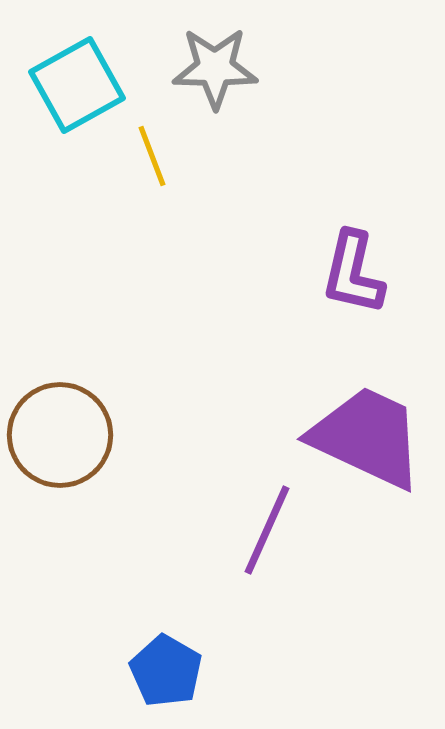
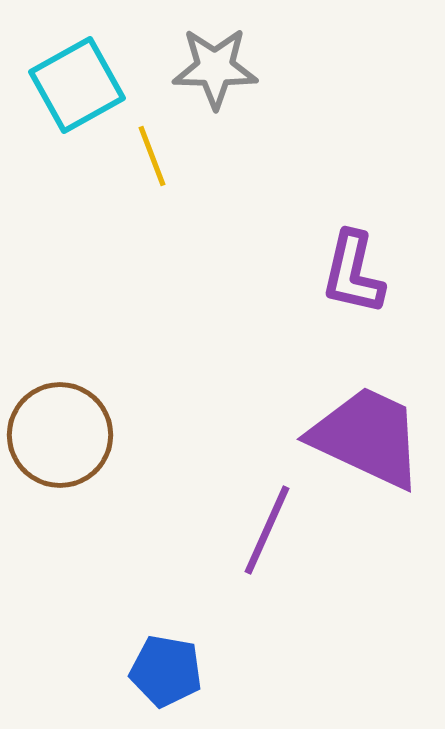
blue pentagon: rotated 20 degrees counterclockwise
